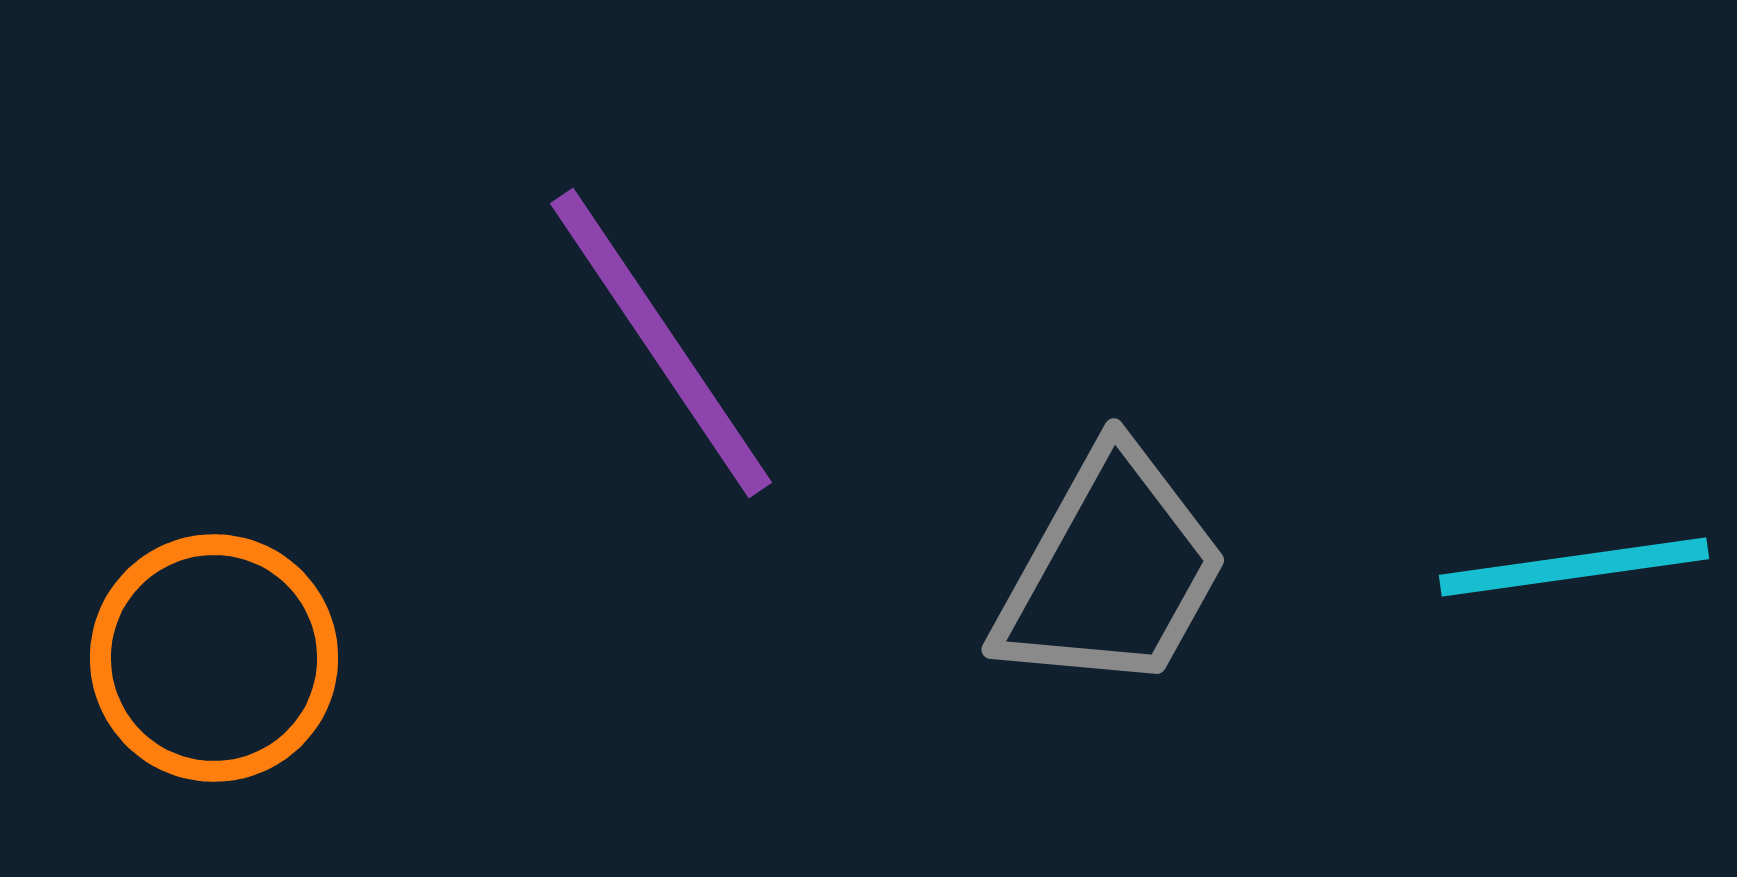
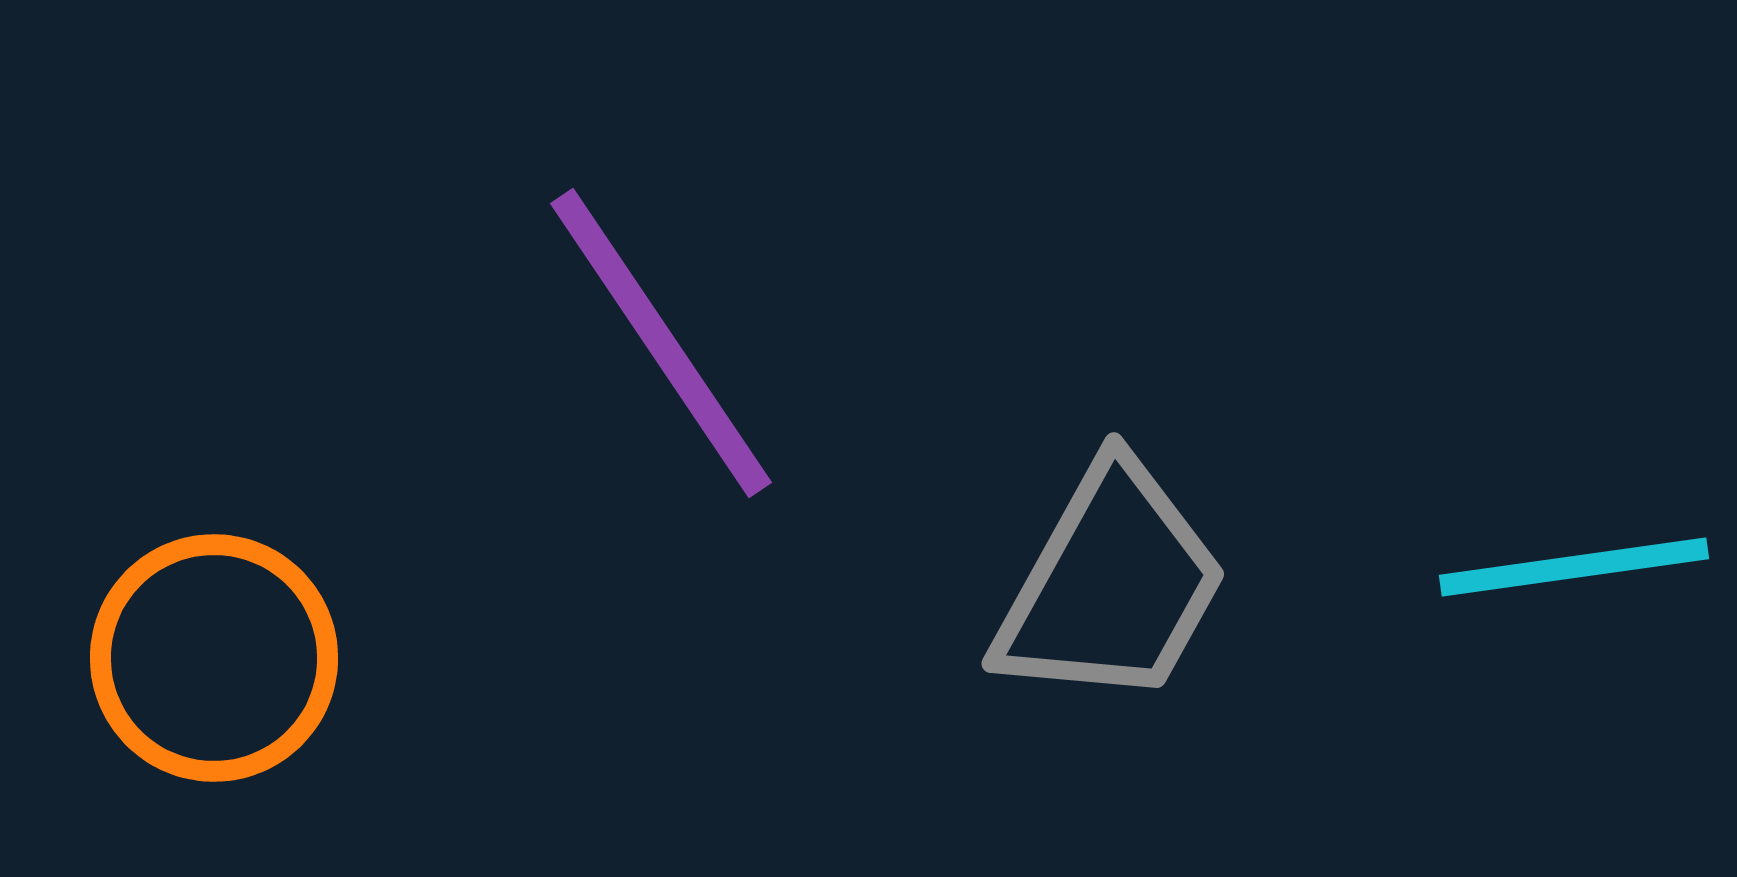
gray trapezoid: moved 14 px down
